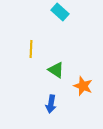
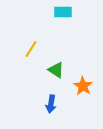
cyan rectangle: moved 3 px right; rotated 42 degrees counterclockwise
yellow line: rotated 30 degrees clockwise
orange star: rotated 12 degrees clockwise
